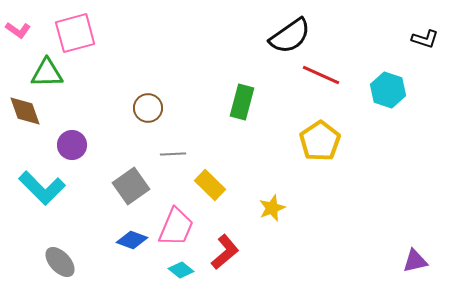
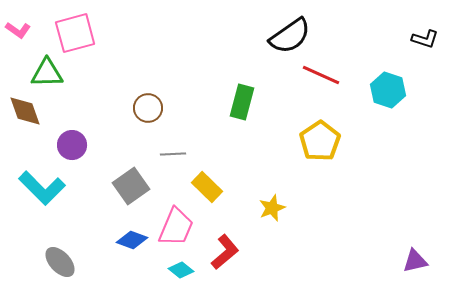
yellow rectangle: moved 3 px left, 2 px down
